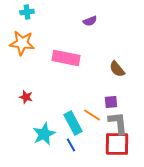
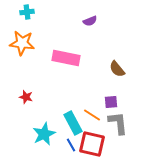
red square: moved 25 px left; rotated 12 degrees clockwise
